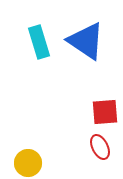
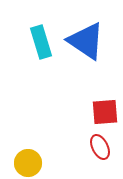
cyan rectangle: moved 2 px right
